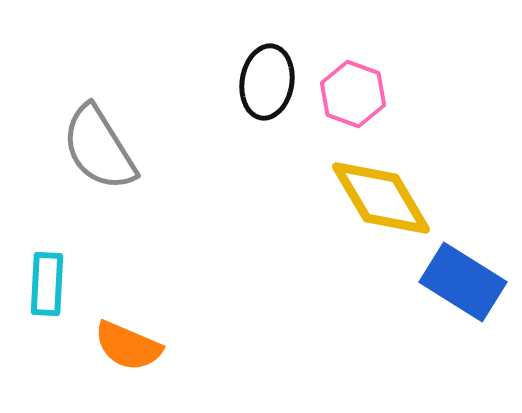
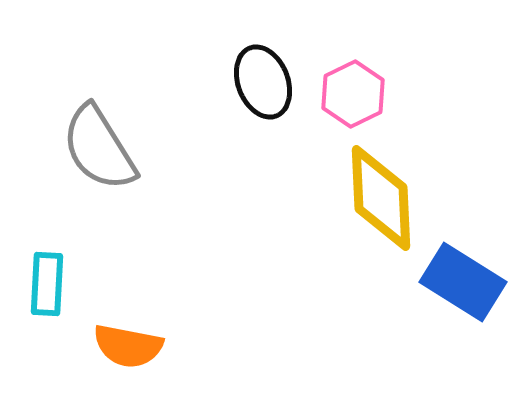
black ellipse: moved 4 px left; rotated 30 degrees counterclockwise
pink hexagon: rotated 14 degrees clockwise
yellow diamond: rotated 28 degrees clockwise
orange semicircle: rotated 12 degrees counterclockwise
